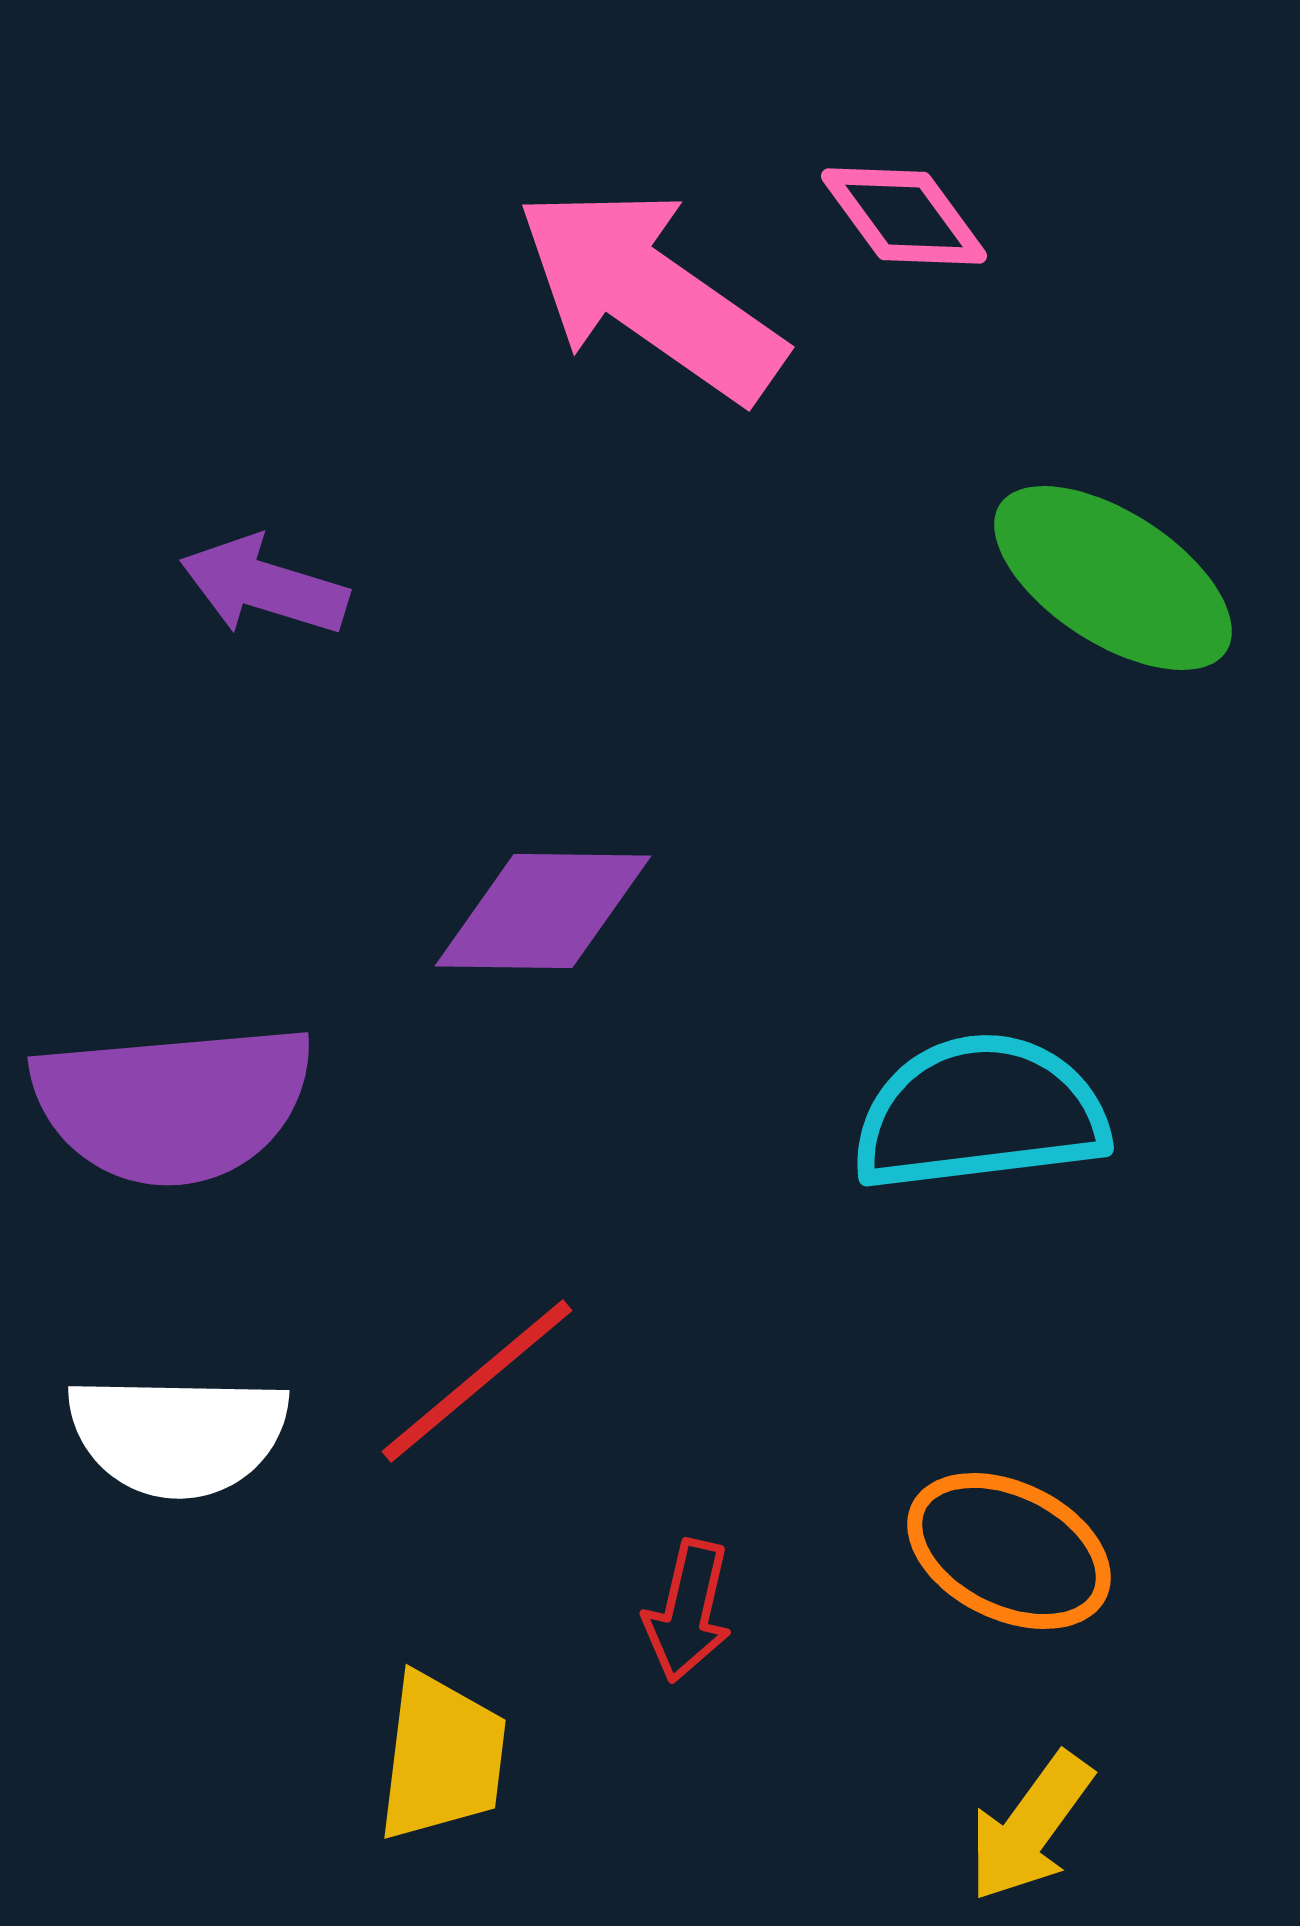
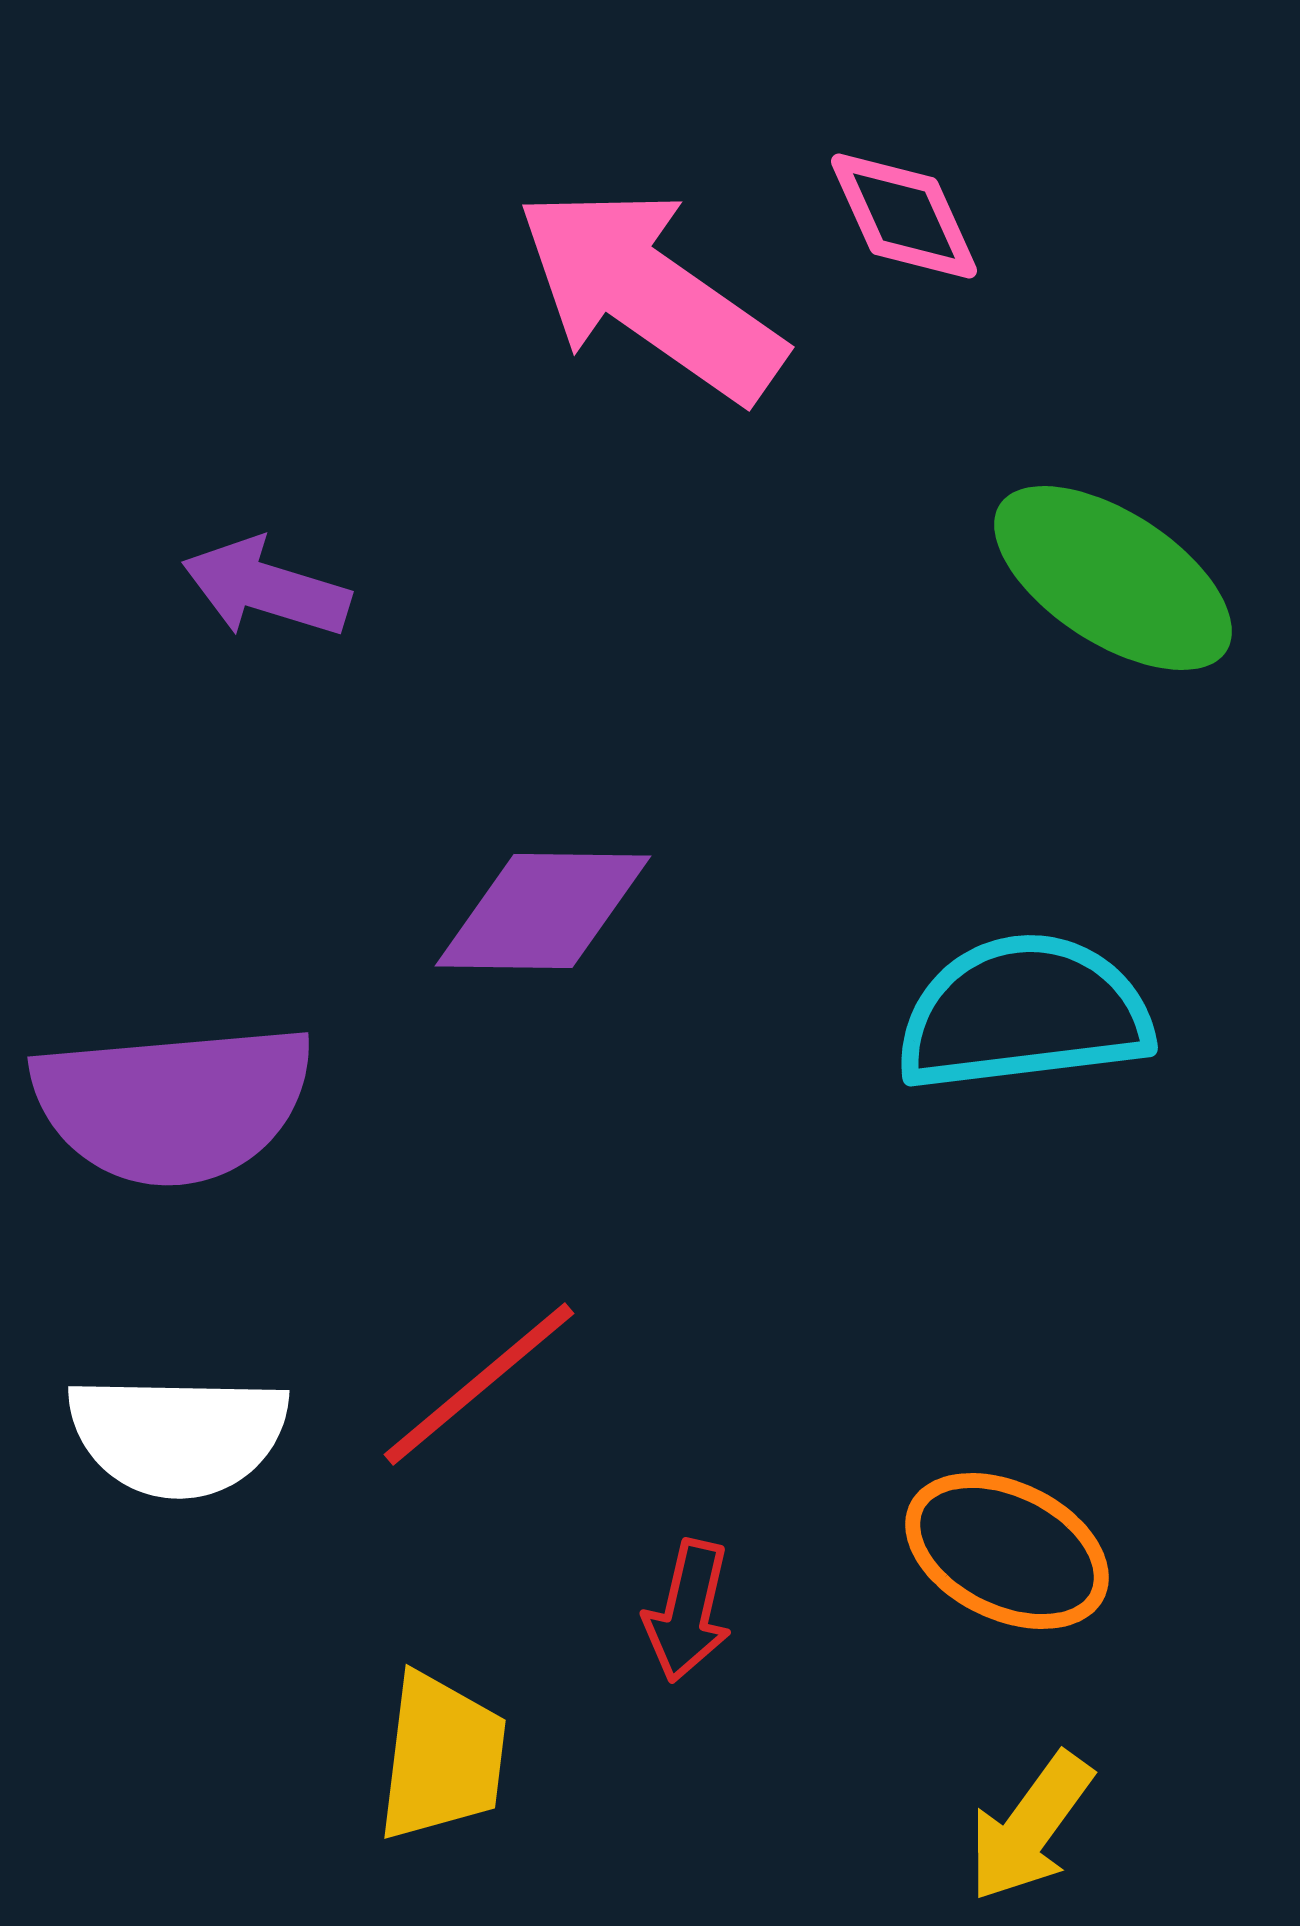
pink diamond: rotated 12 degrees clockwise
purple arrow: moved 2 px right, 2 px down
cyan semicircle: moved 44 px right, 100 px up
red line: moved 2 px right, 3 px down
orange ellipse: moved 2 px left
